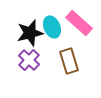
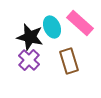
pink rectangle: moved 1 px right
black star: moved 4 px down; rotated 28 degrees clockwise
